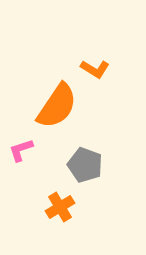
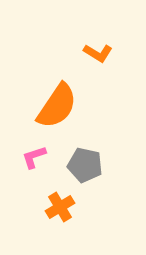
orange L-shape: moved 3 px right, 16 px up
pink L-shape: moved 13 px right, 7 px down
gray pentagon: rotated 8 degrees counterclockwise
